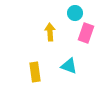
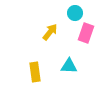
yellow arrow: rotated 42 degrees clockwise
cyan triangle: rotated 18 degrees counterclockwise
